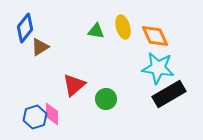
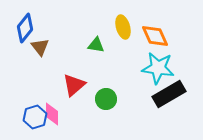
green triangle: moved 14 px down
brown triangle: rotated 36 degrees counterclockwise
